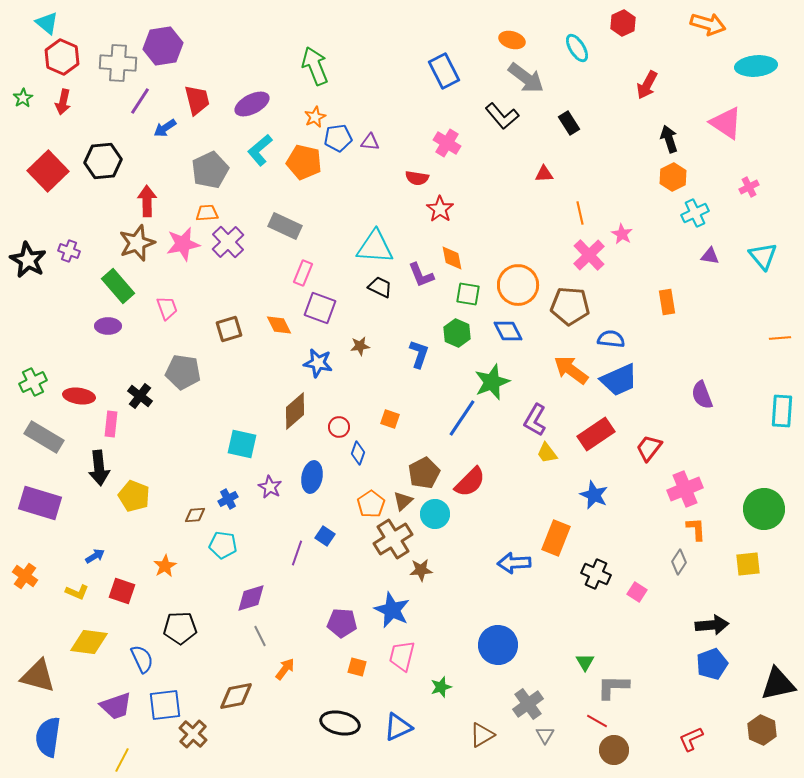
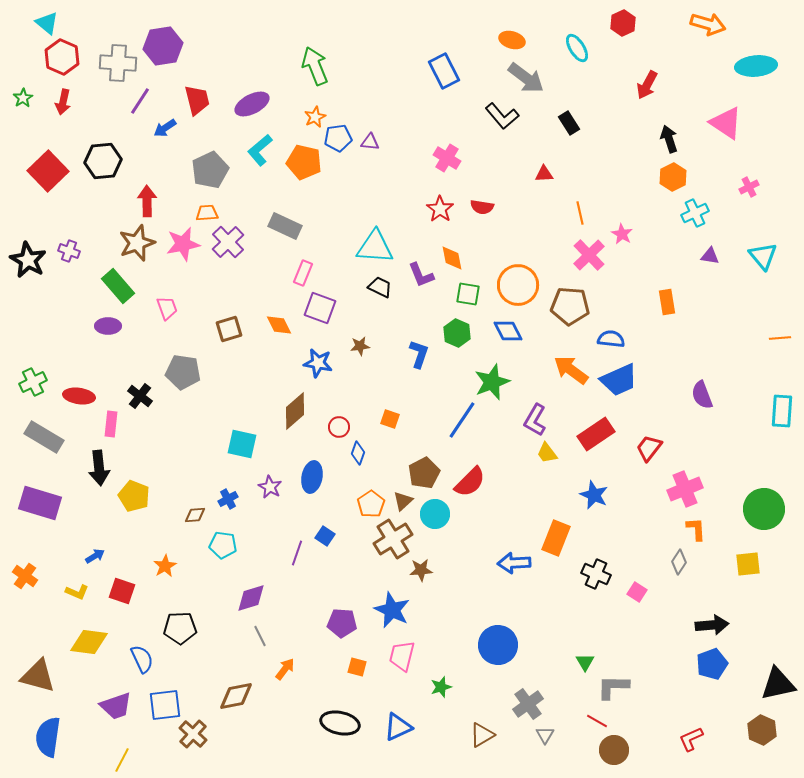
pink cross at (447, 143): moved 15 px down
red semicircle at (417, 178): moved 65 px right, 29 px down
blue line at (462, 418): moved 2 px down
